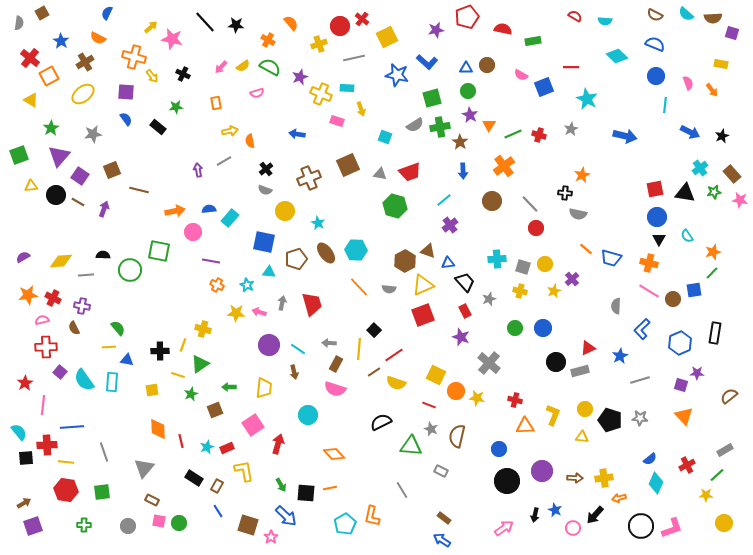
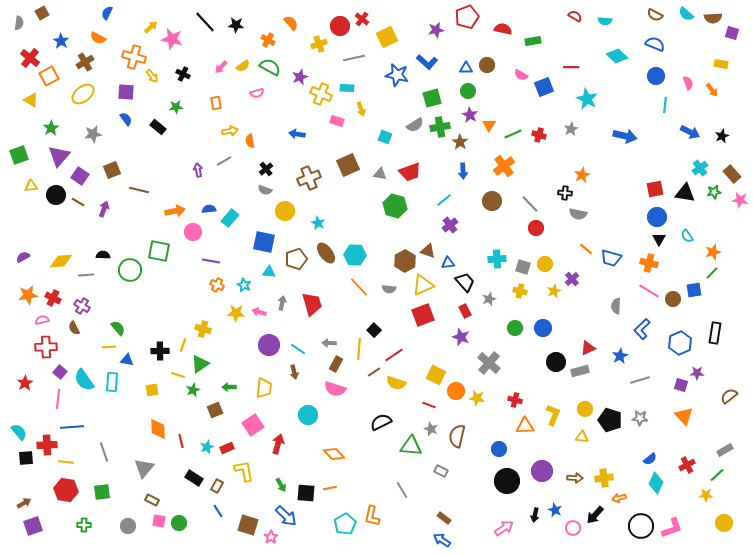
cyan hexagon at (356, 250): moved 1 px left, 5 px down
cyan star at (247, 285): moved 3 px left
purple cross at (82, 306): rotated 21 degrees clockwise
green star at (191, 394): moved 2 px right, 4 px up
pink line at (43, 405): moved 15 px right, 6 px up
